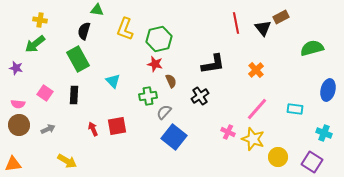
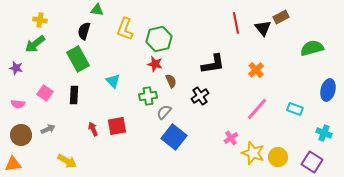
cyan rectangle: rotated 14 degrees clockwise
brown circle: moved 2 px right, 10 px down
pink cross: moved 3 px right, 6 px down; rotated 32 degrees clockwise
yellow star: moved 14 px down
